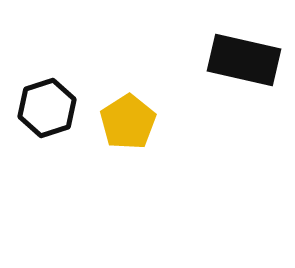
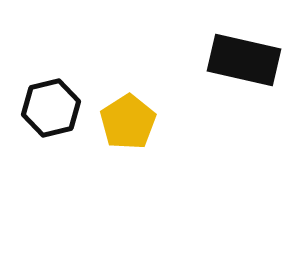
black hexagon: moved 4 px right; rotated 4 degrees clockwise
